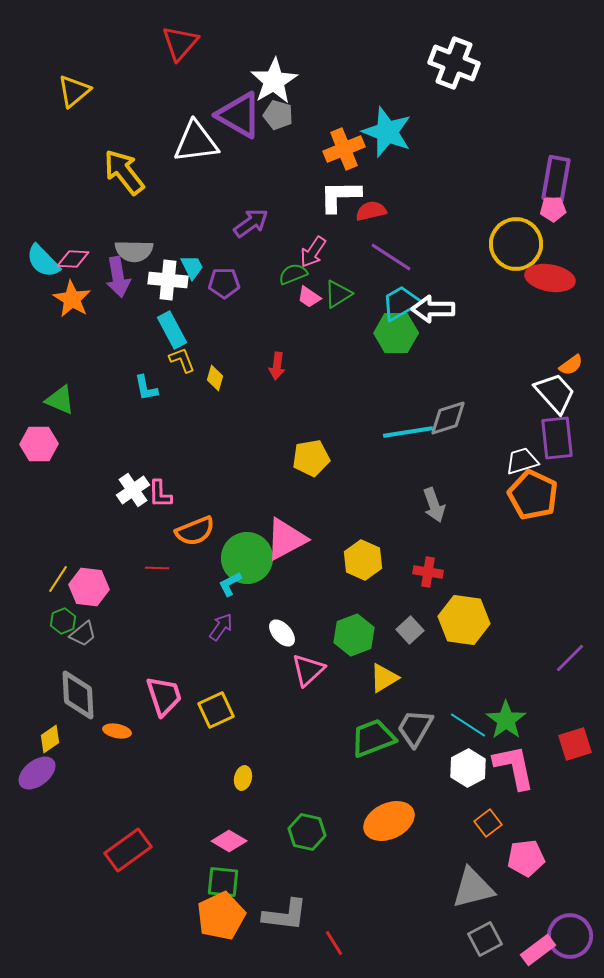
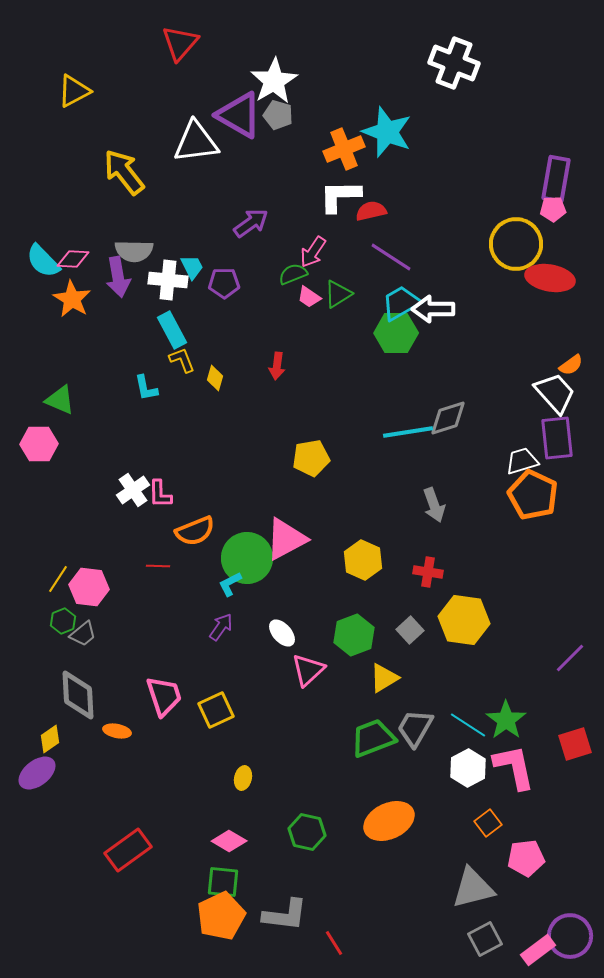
yellow triangle at (74, 91): rotated 12 degrees clockwise
red line at (157, 568): moved 1 px right, 2 px up
